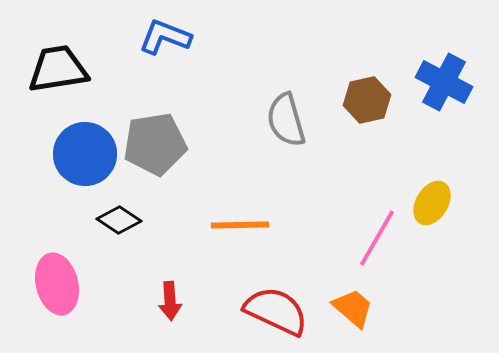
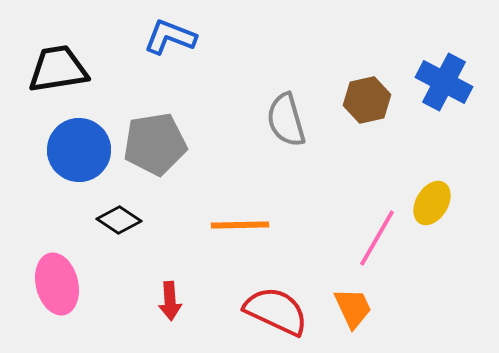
blue L-shape: moved 5 px right
blue circle: moved 6 px left, 4 px up
orange trapezoid: rotated 24 degrees clockwise
